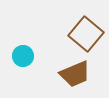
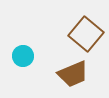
brown trapezoid: moved 2 px left
